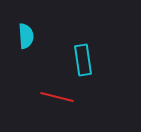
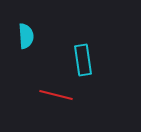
red line: moved 1 px left, 2 px up
